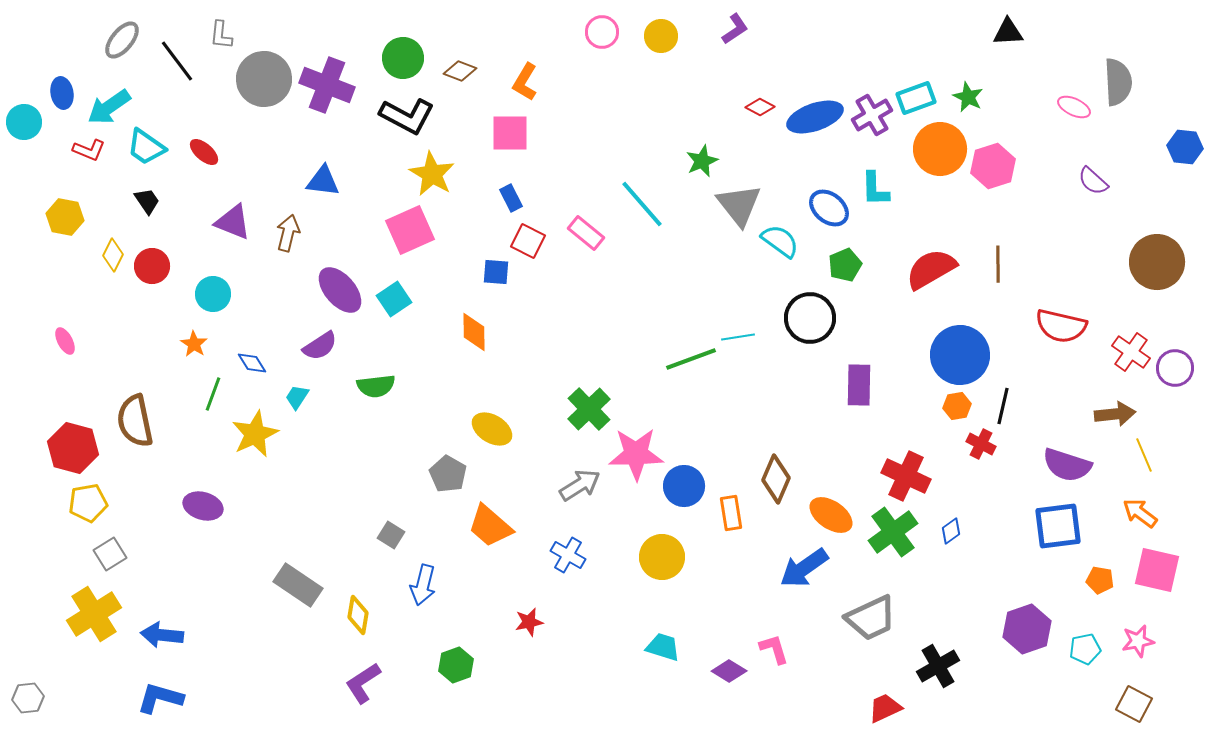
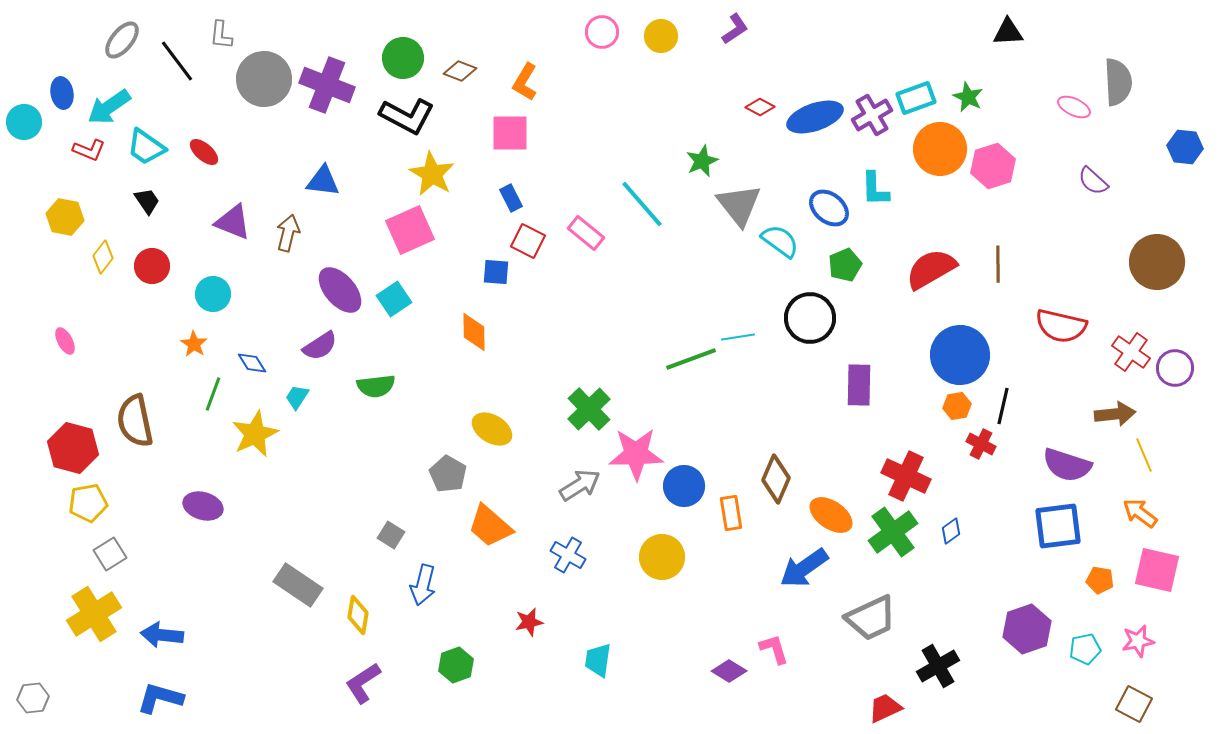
yellow diamond at (113, 255): moved 10 px left, 2 px down; rotated 12 degrees clockwise
cyan trapezoid at (663, 647): moved 65 px left, 13 px down; rotated 99 degrees counterclockwise
gray hexagon at (28, 698): moved 5 px right
